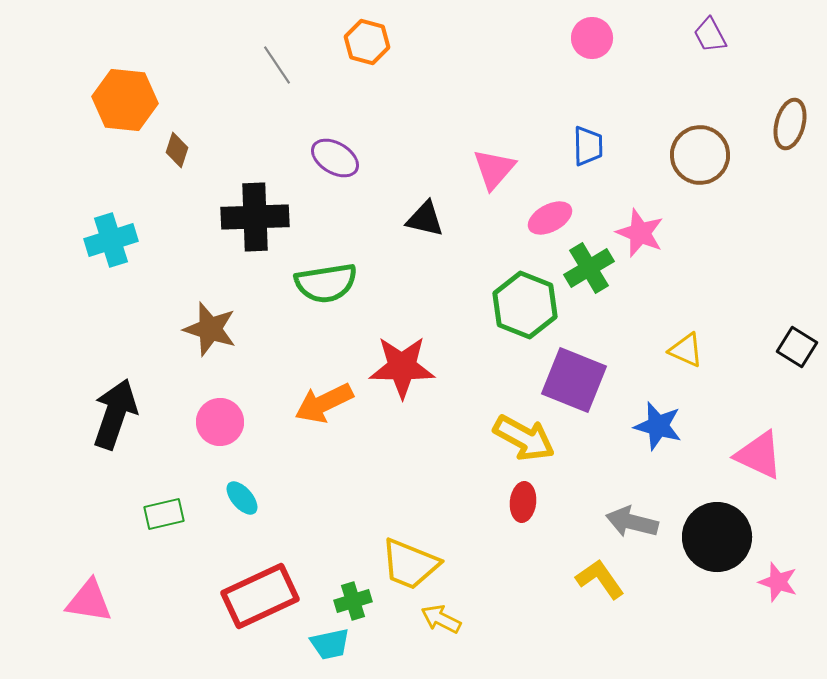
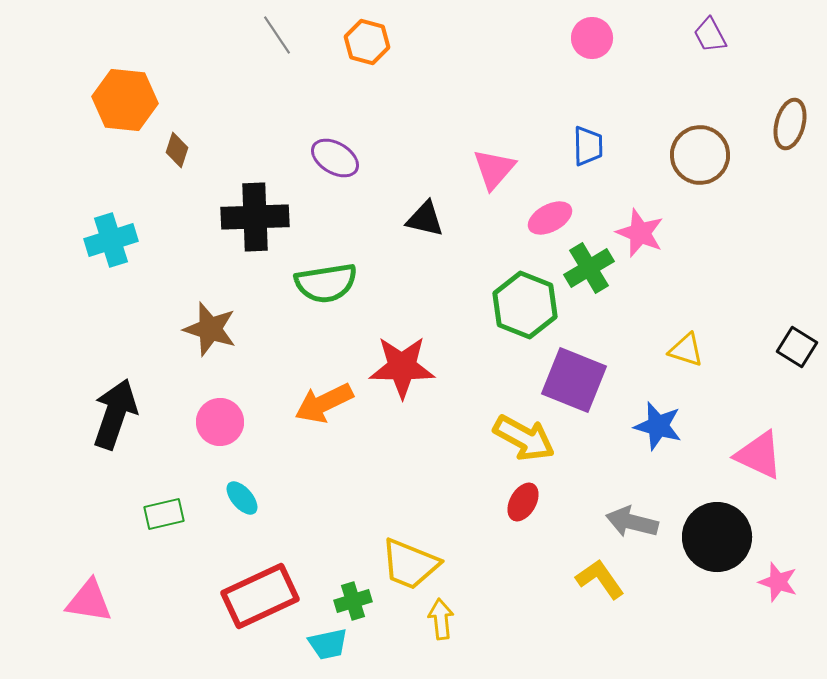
gray line at (277, 65): moved 30 px up
yellow triangle at (686, 350): rotated 6 degrees counterclockwise
red ellipse at (523, 502): rotated 24 degrees clockwise
yellow arrow at (441, 619): rotated 57 degrees clockwise
cyan trapezoid at (330, 644): moved 2 px left
